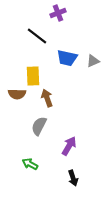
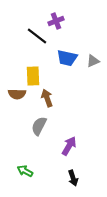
purple cross: moved 2 px left, 8 px down
green arrow: moved 5 px left, 7 px down
